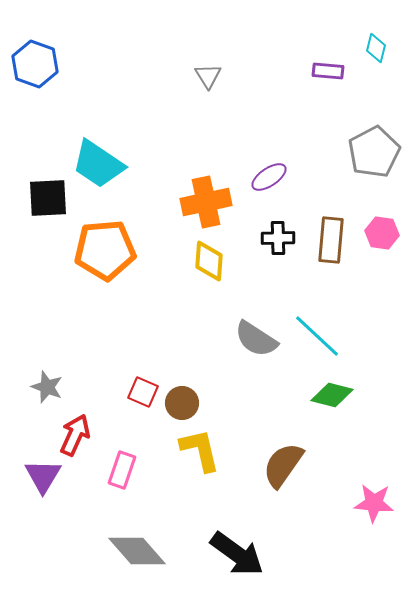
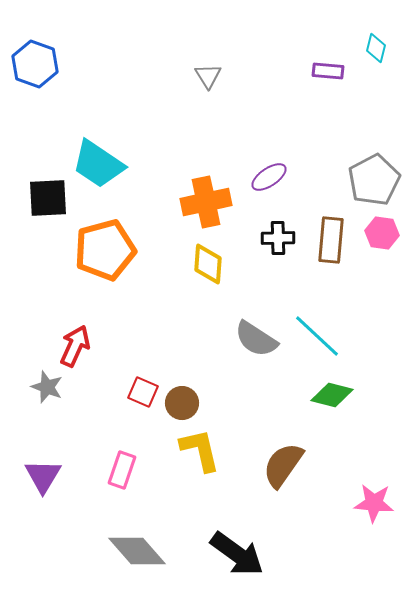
gray pentagon: moved 28 px down
orange pentagon: rotated 10 degrees counterclockwise
yellow diamond: moved 1 px left, 3 px down
red arrow: moved 89 px up
